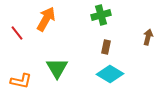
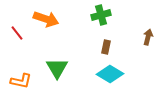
orange arrow: rotated 80 degrees clockwise
